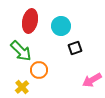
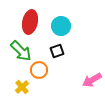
red ellipse: moved 1 px down
black square: moved 18 px left, 3 px down
